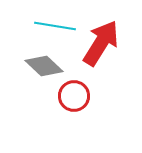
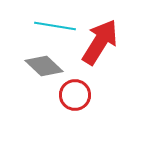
red arrow: moved 1 px left, 1 px up
red circle: moved 1 px right, 1 px up
